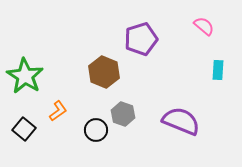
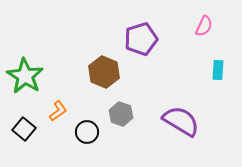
pink semicircle: rotated 75 degrees clockwise
gray hexagon: moved 2 px left
purple semicircle: rotated 9 degrees clockwise
black circle: moved 9 px left, 2 px down
